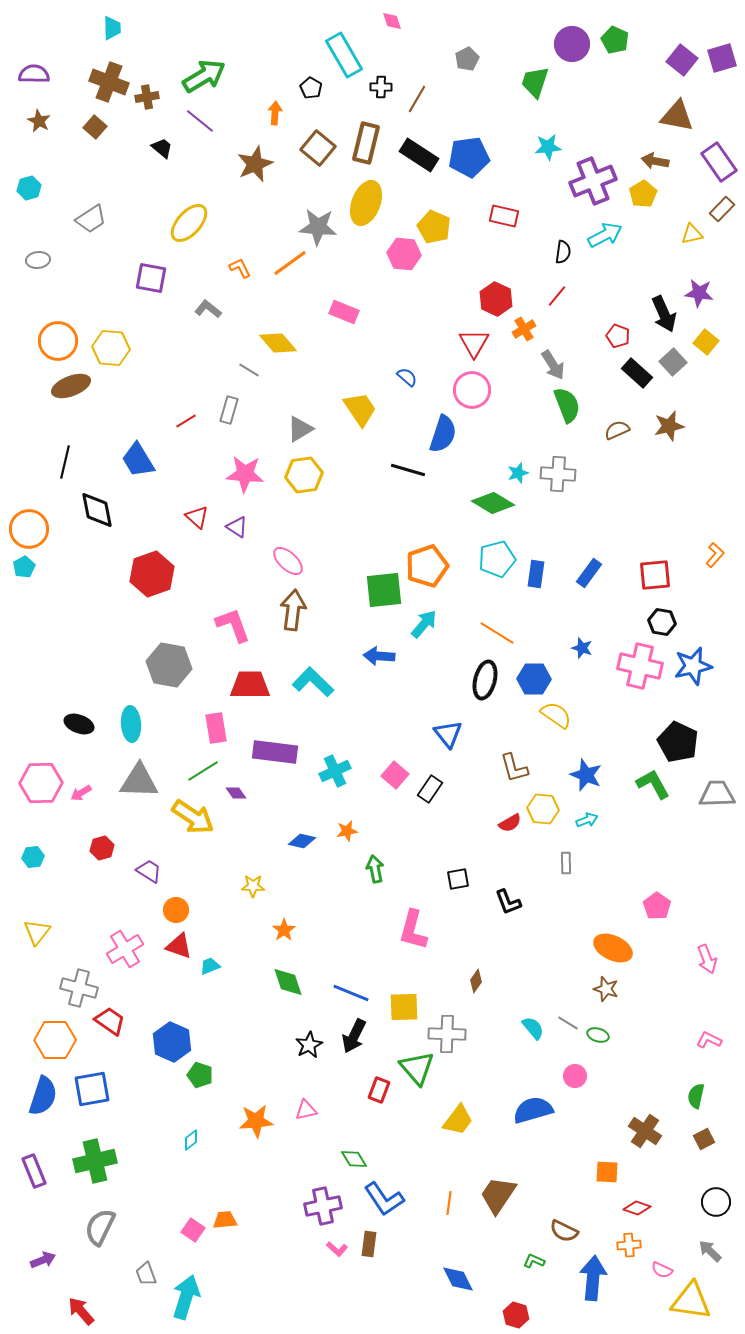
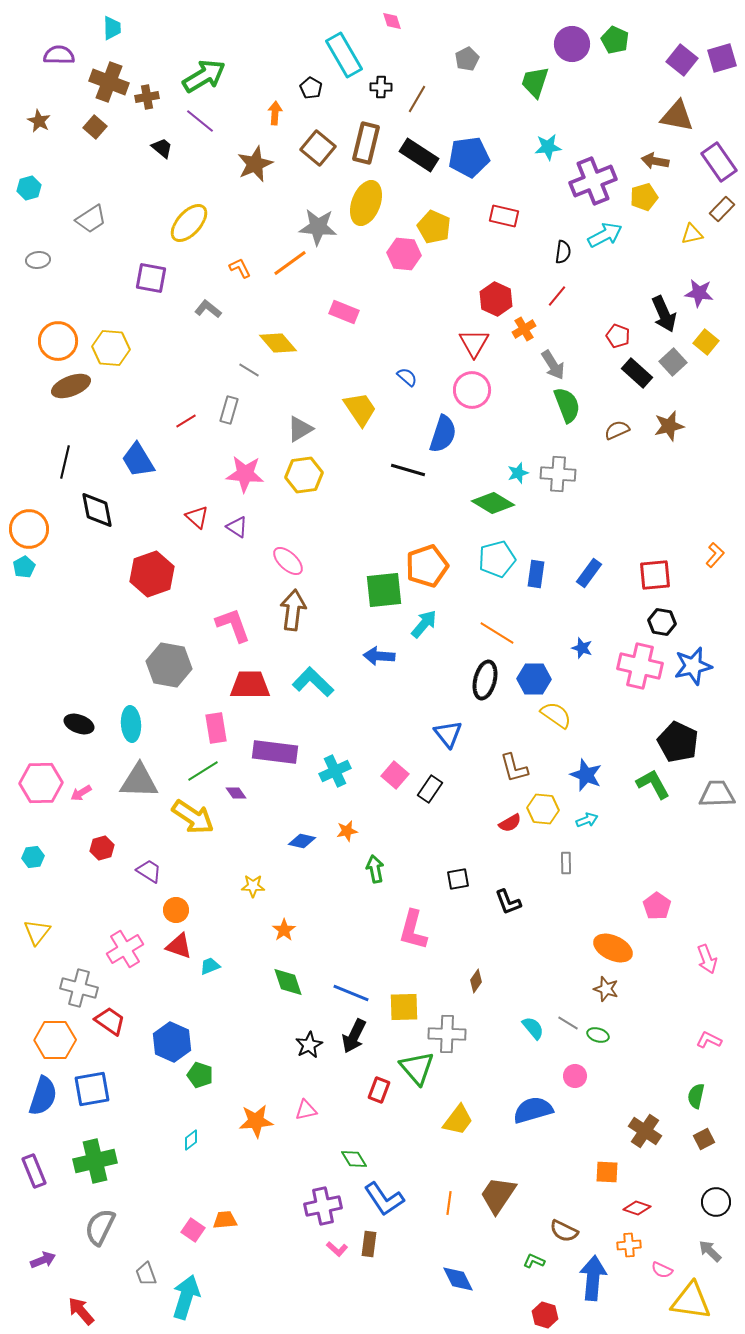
purple semicircle at (34, 74): moved 25 px right, 19 px up
yellow pentagon at (643, 194): moved 1 px right, 3 px down; rotated 16 degrees clockwise
red hexagon at (516, 1315): moved 29 px right
